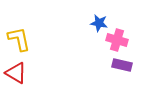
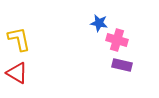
red triangle: moved 1 px right
